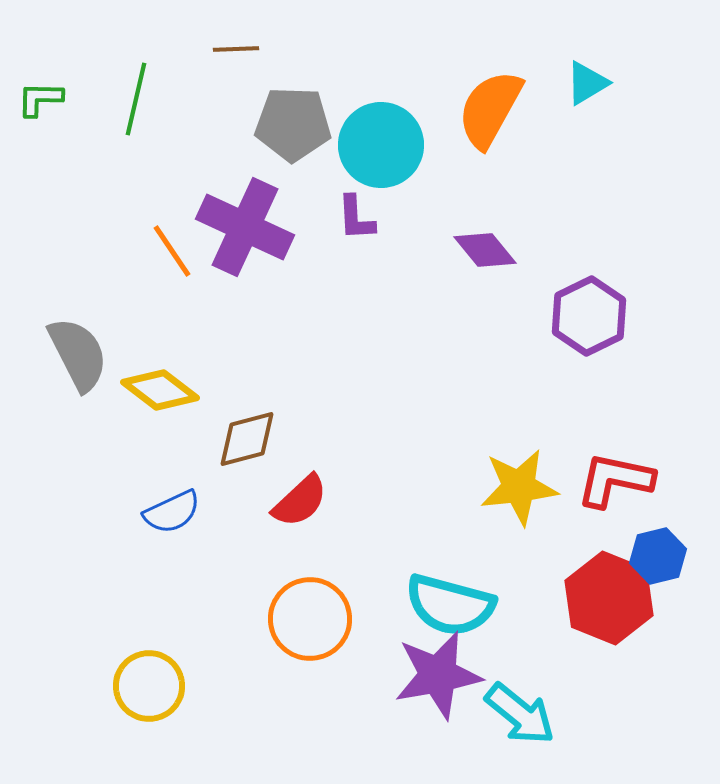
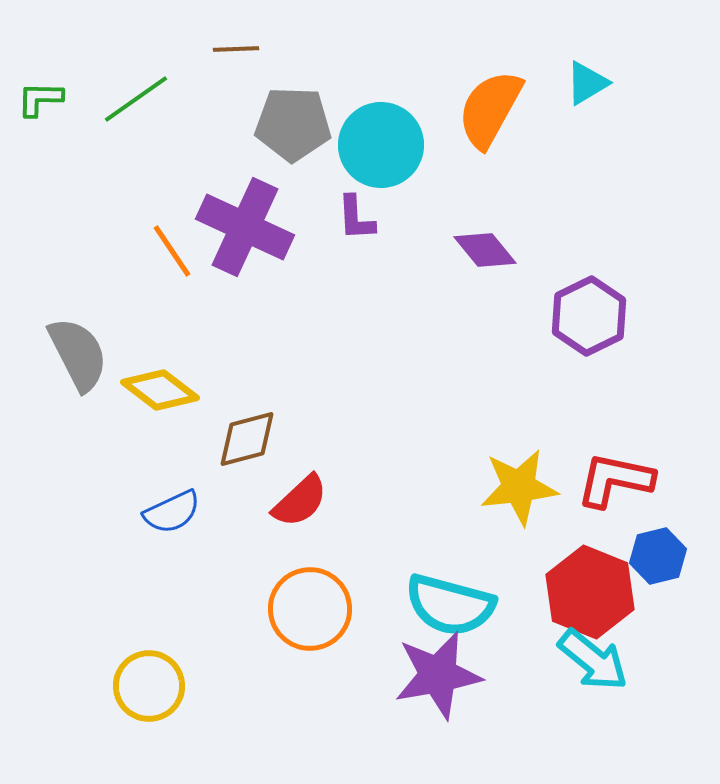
green line: rotated 42 degrees clockwise
red hexagon: moved 19 px left, 6 px up
orange circle: moved 10 px up
cyan arrow: moved 73 px right, 54 px up
